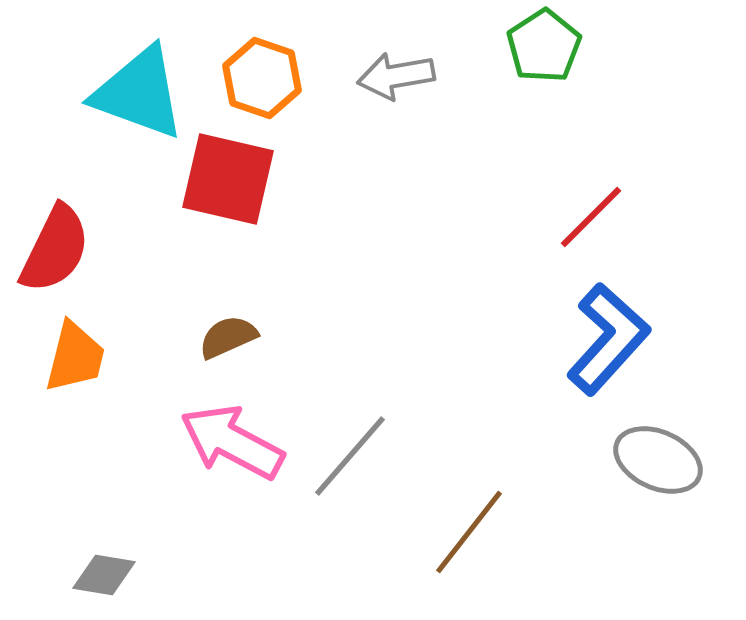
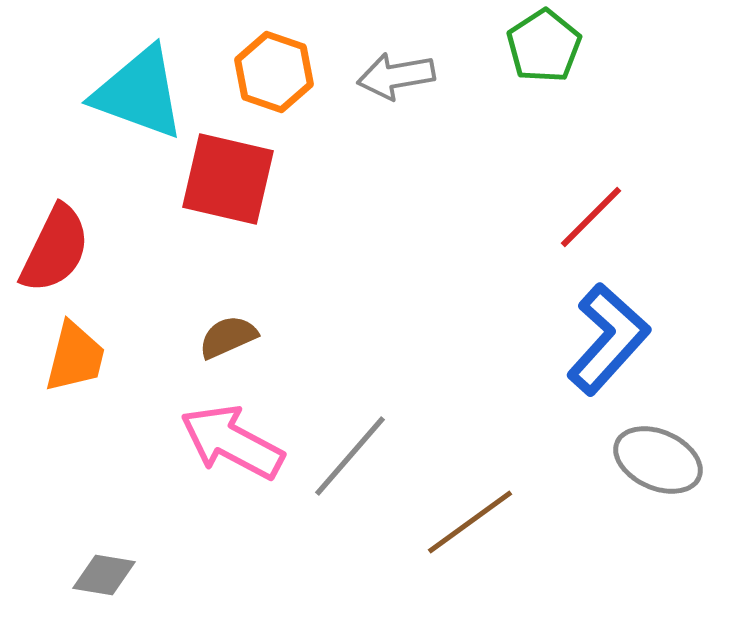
orange hexagon: moved 12 px right, 6 px up
brown line: moved 1 px right, 10 px up; rotated 16 degrees clockwise
